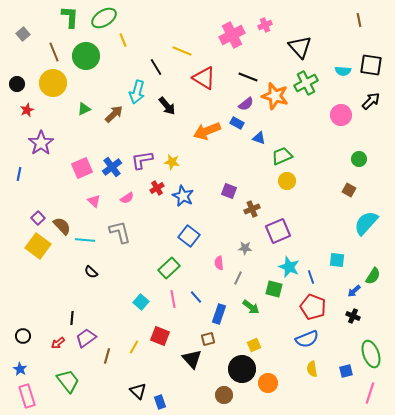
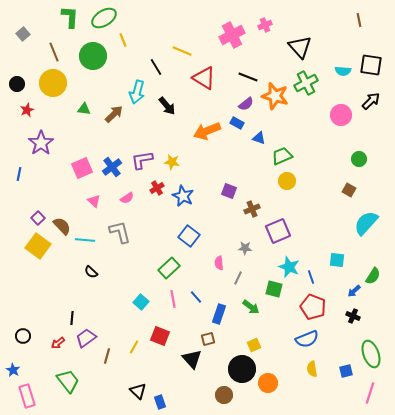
green circle at (86, 56): moved 7 px right
green triangle at (84, 109): rotated 32 degrees clockwise
blue star at (20, 369): moved 7 px left, 1 px down
